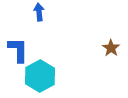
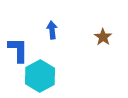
blue arrow: moved 13 px right, 18 px down
brown star: moved 8 px left, 11 px up
